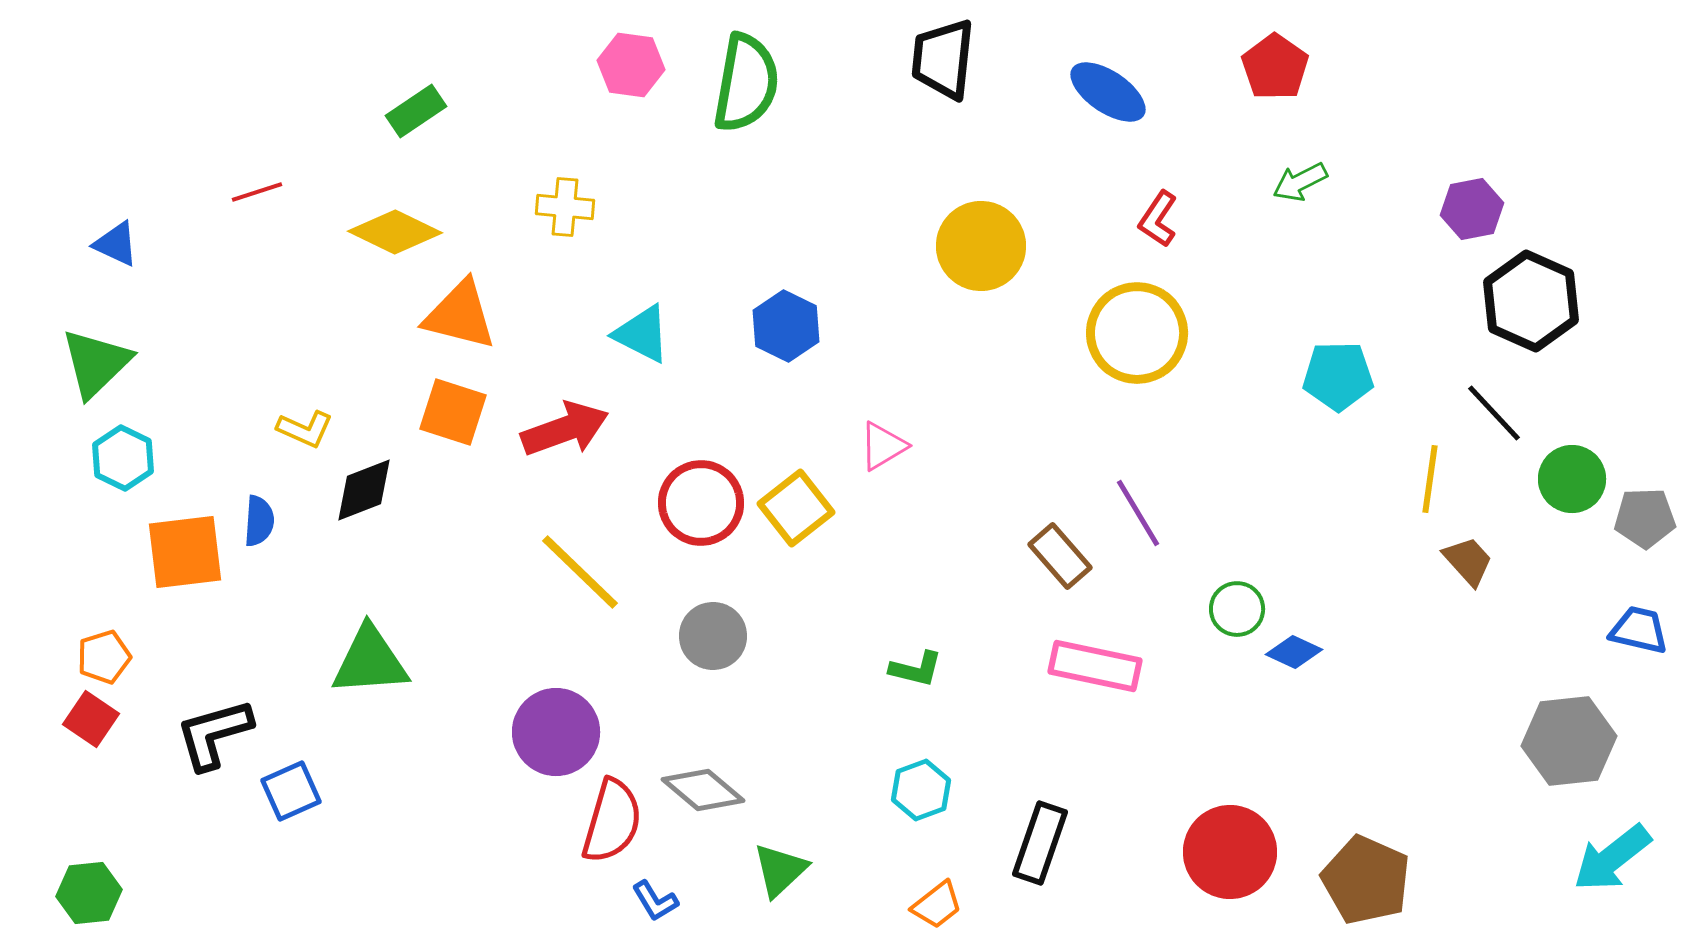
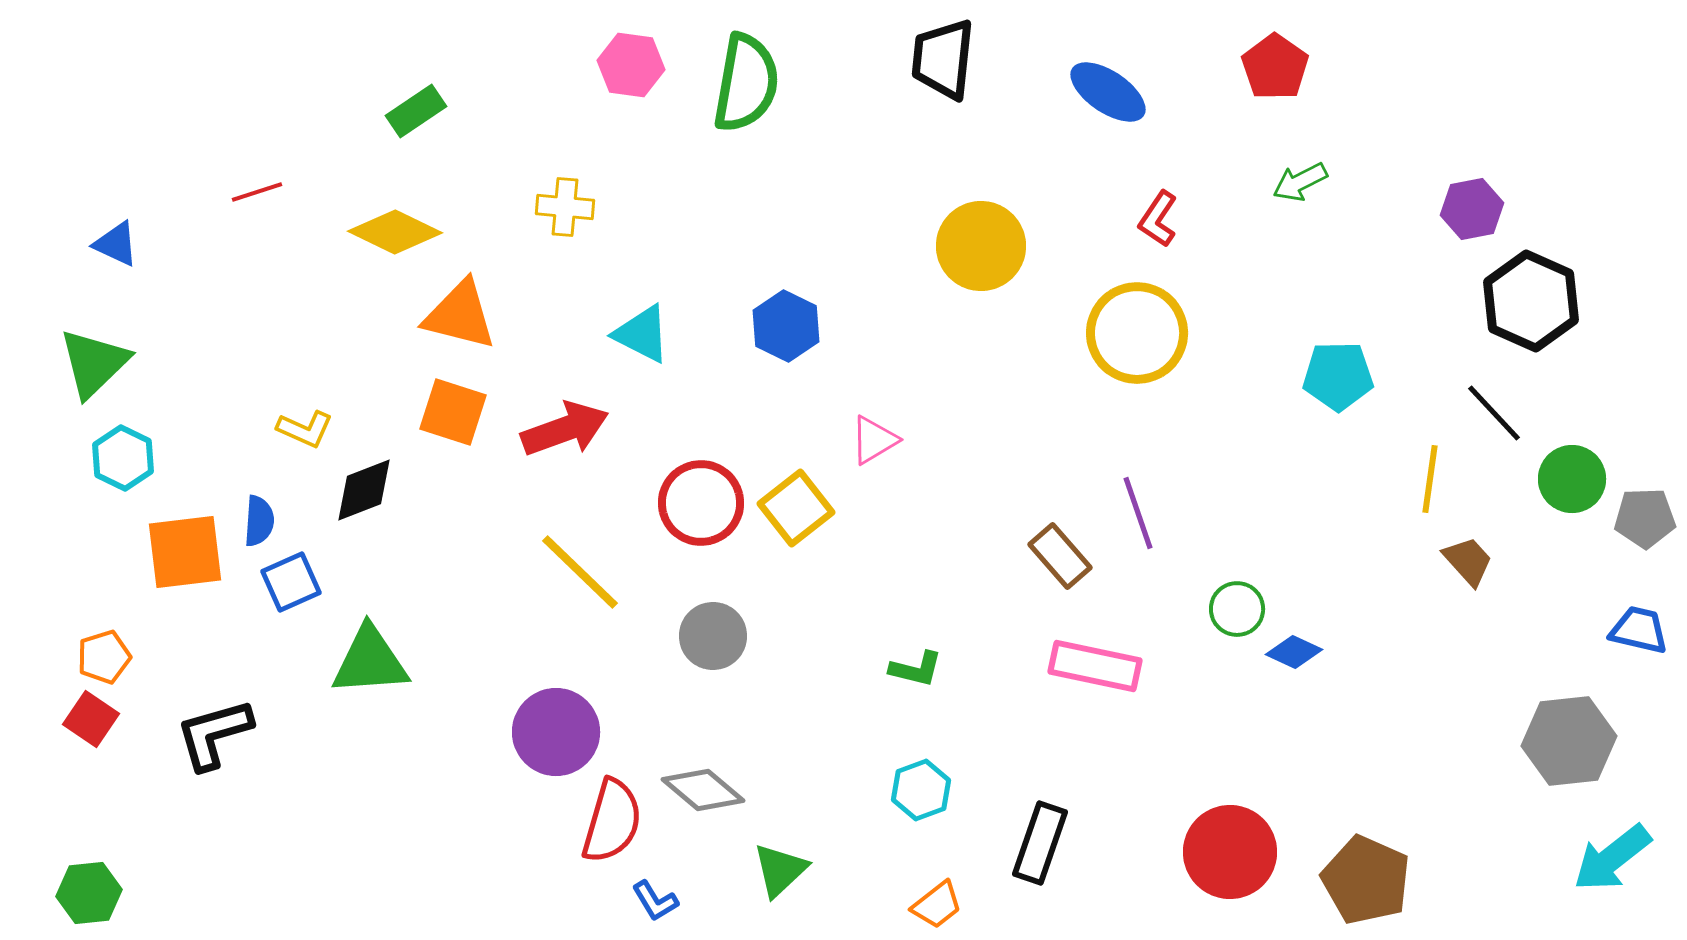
green triangle at (96, 363): moved 2 px left
pink triangle at (883, 446): moved 9 px left, 6 px up
purple line at (1138, 513): rotated 12 degrees clockwise
blue square at (291, 791): moved 209 px up
